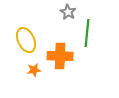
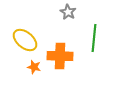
green line: moved 7 px right, 5 px down
yellow ellipse: moved 1 px left; rotated 25 degrees counterclockwise
orange star: moved 3 px up; rotated 24 degrees clockwise
